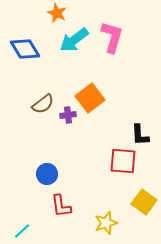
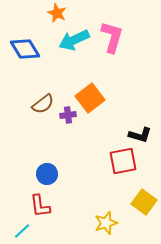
cyan arrow: rotated 12 degrees clockwise
black L-shape: rotated 70 degrees counterclockwise
red square: rotated 16 degrees counterclockwise
red L-shape: moved 21 px left
